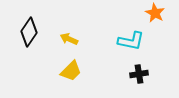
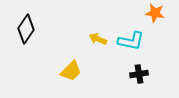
orange star: rotated 18 degrees counterclockwise
black diamond: moved 3 px left, 3 px up
yellow arrow: moved 29 px right
